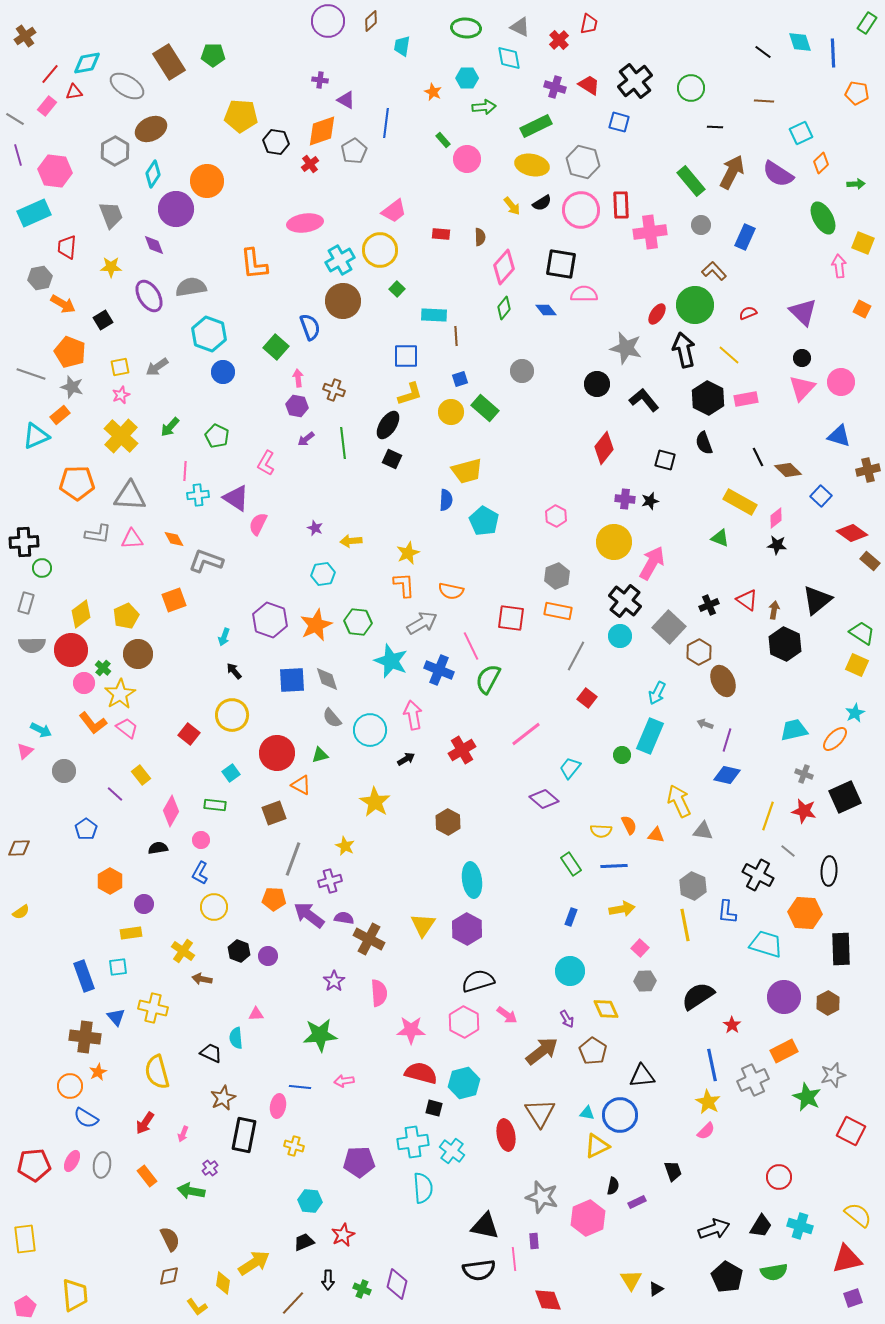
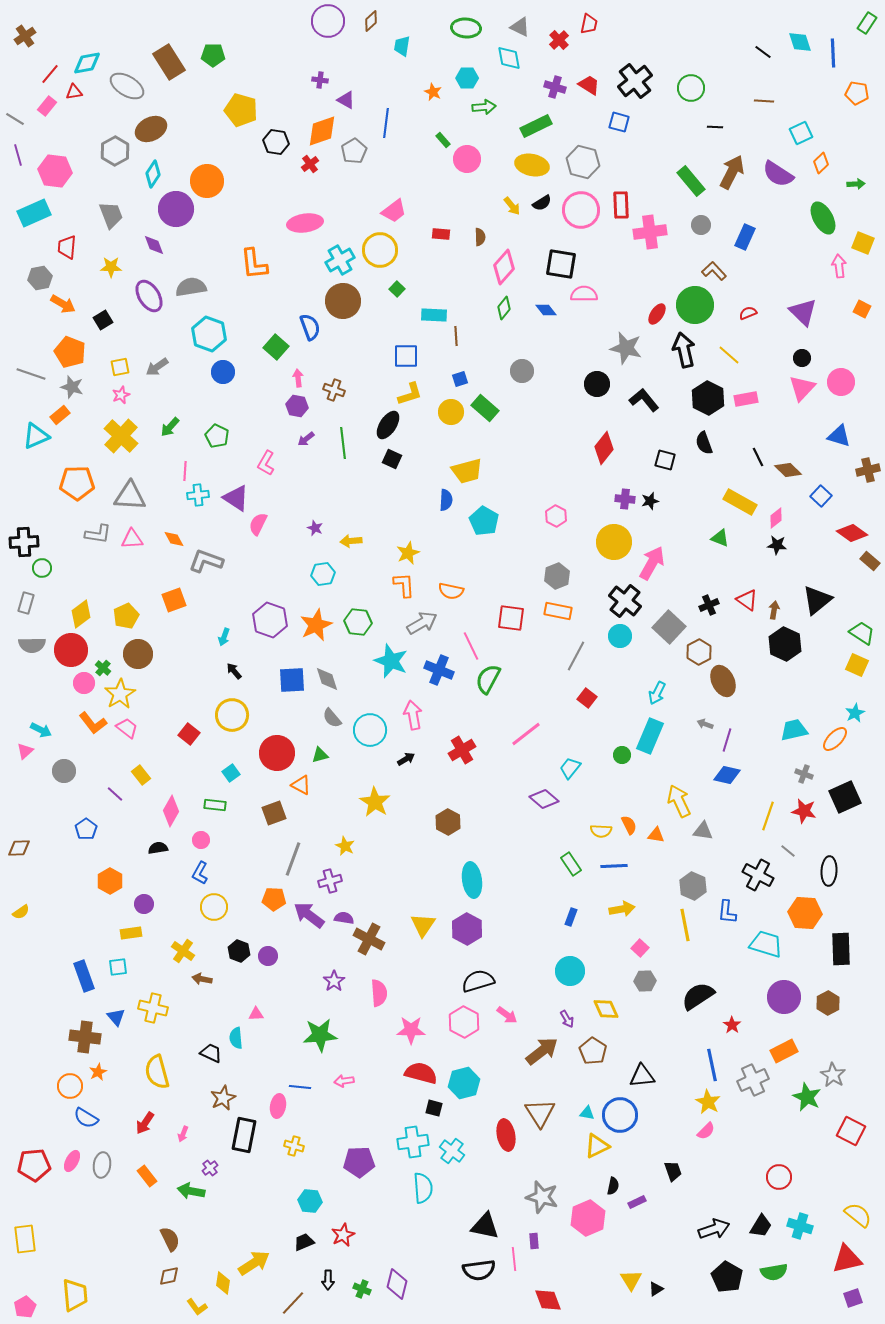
yellow pentagon at (241, 116): moved 6 px up; rotated 12 degrees clockwise
gray star at (833, 1075): rotated 25 degrees counterclockwise
